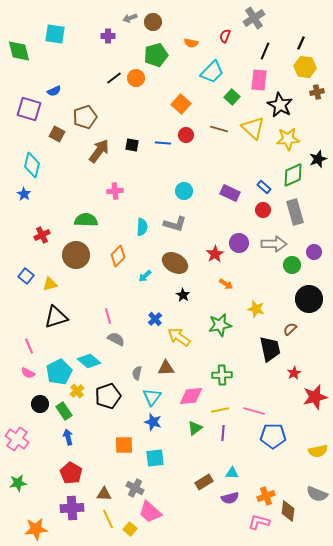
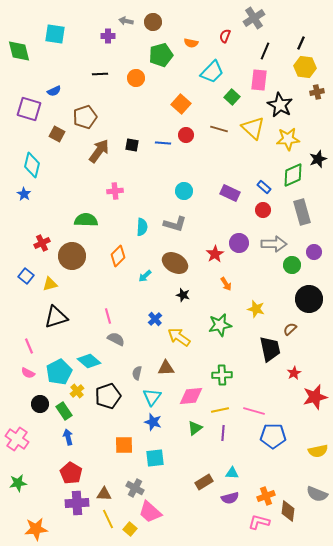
gray arrow at (130, 18): moved 4 px left, 3 px down; rotated 32 degrees clockwise
green pentagon at (156, 55): moved 5 px right
black line at (114, 78): moved 14 px left, 4 px up; rotated 35 degrees clockwise
gray rectangle at (295, 212): moved 7 px right
red cross at (42, 235): moved 8 px down
brown circle at (76, 255): moved 4 px left, 1 px down
orange arrow at (226, 284): rotated 24 degrees clockwise
black star at (183, 295): rotated 16 degrees counterclockwise
purple cross at (72, 508): moved 5 px right, 5 px up
